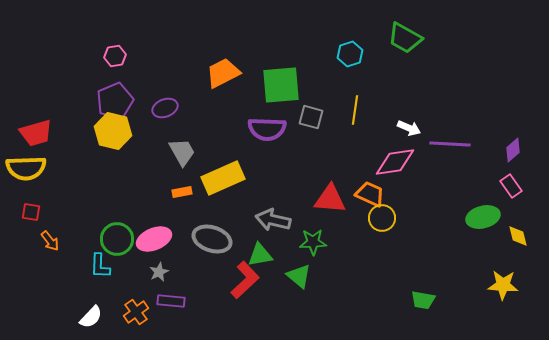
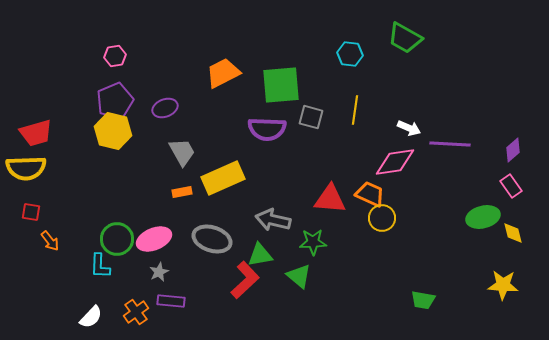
cyan hexagon at (350, 54): rotated 25 degrees clockwise
yellow diamond at (518, 236): moved 5 px left, 3 px up
